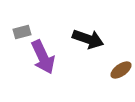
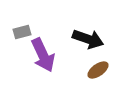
purple arrow: moved 2 px up
brown ellipse: moved 23 px left
